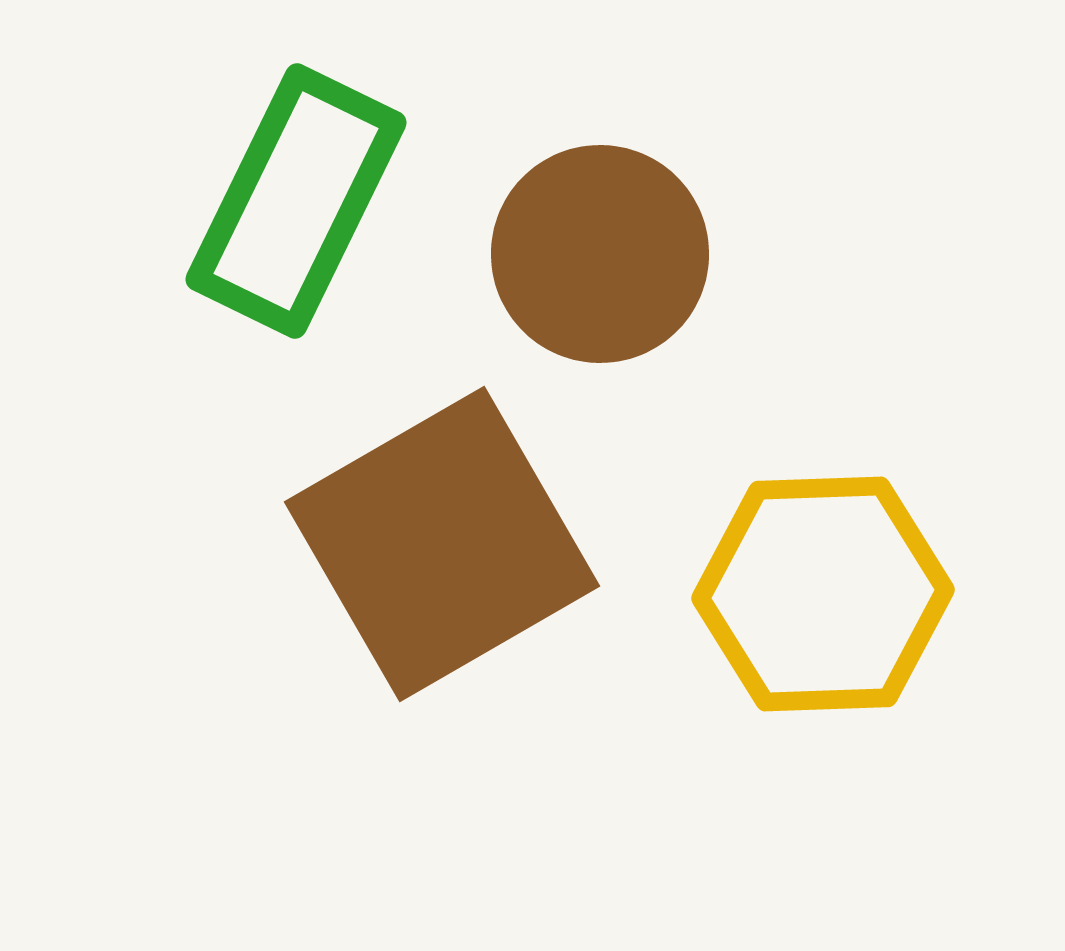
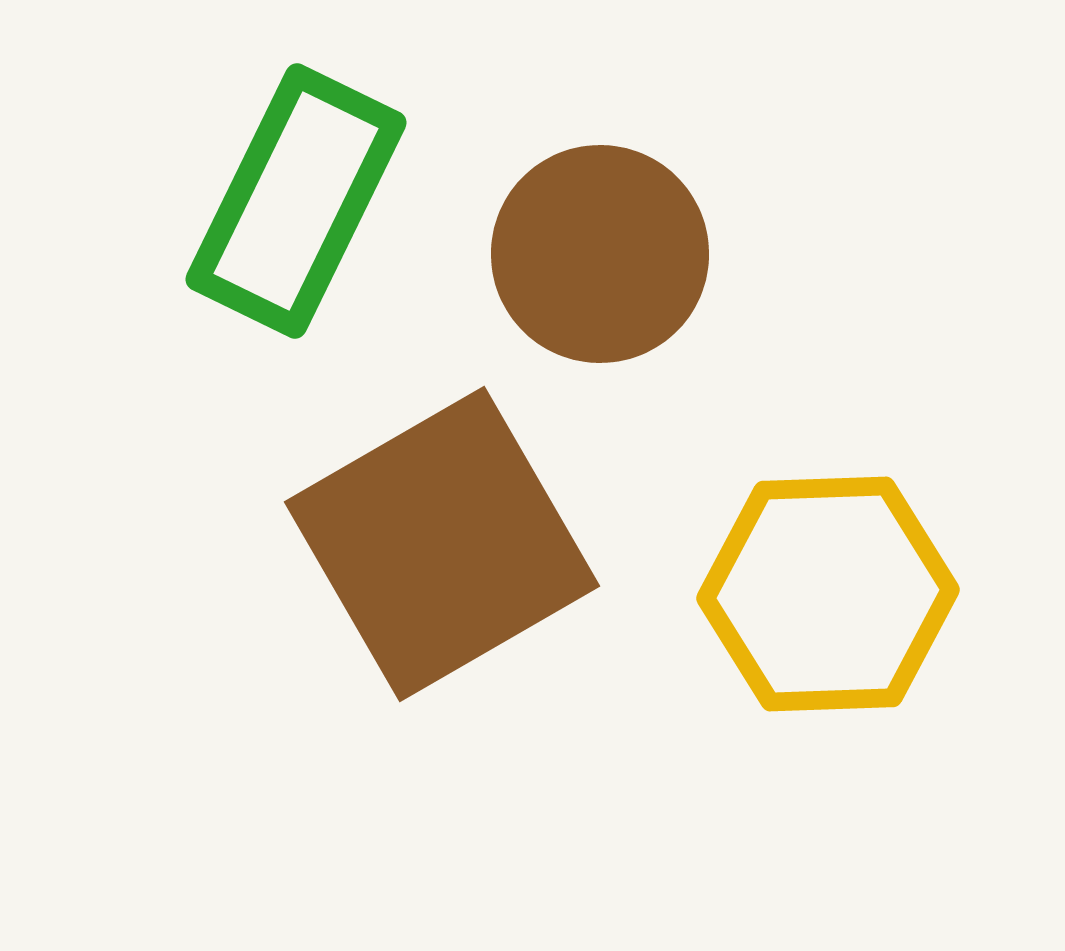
yellow hexagon: moved 5 px right
